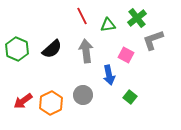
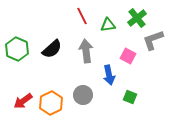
pink square: moved 2 px right, 1 px down
green square: rotated 16 degrees counterclockwise
